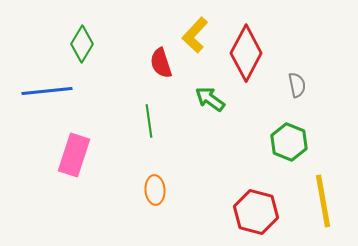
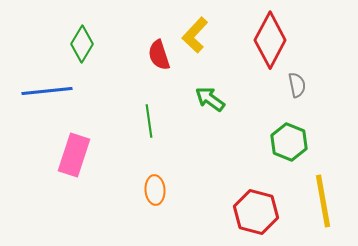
red diamond: moved 24 px right, 13 px up
red semicircle: moved 2 px left, 8 px up
